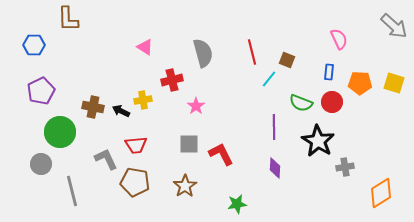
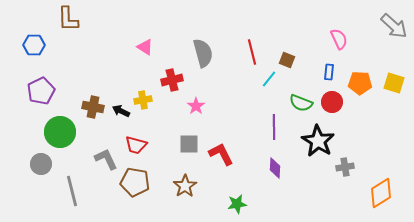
red trapezoid: rotated 20 degrees clockwise
